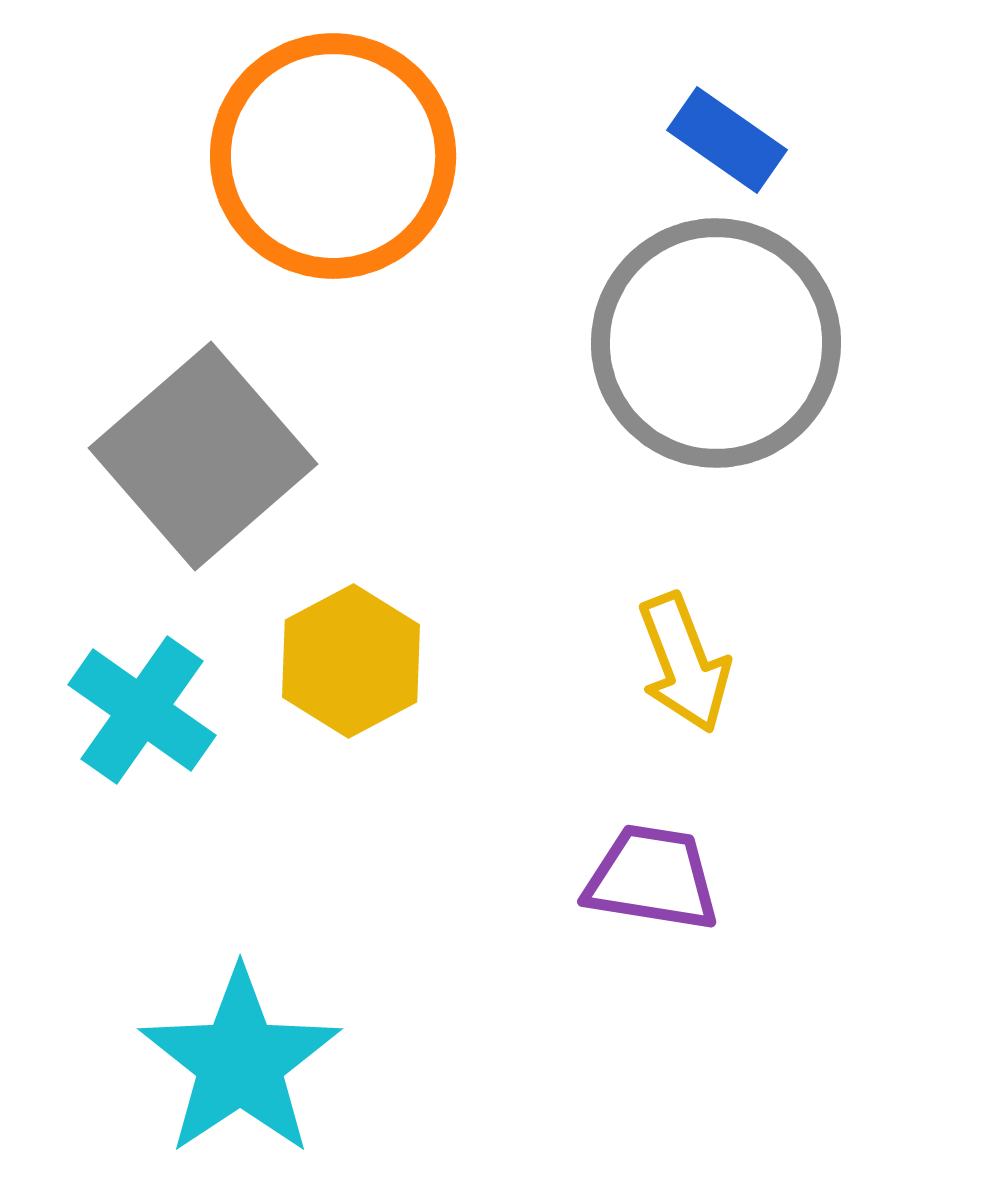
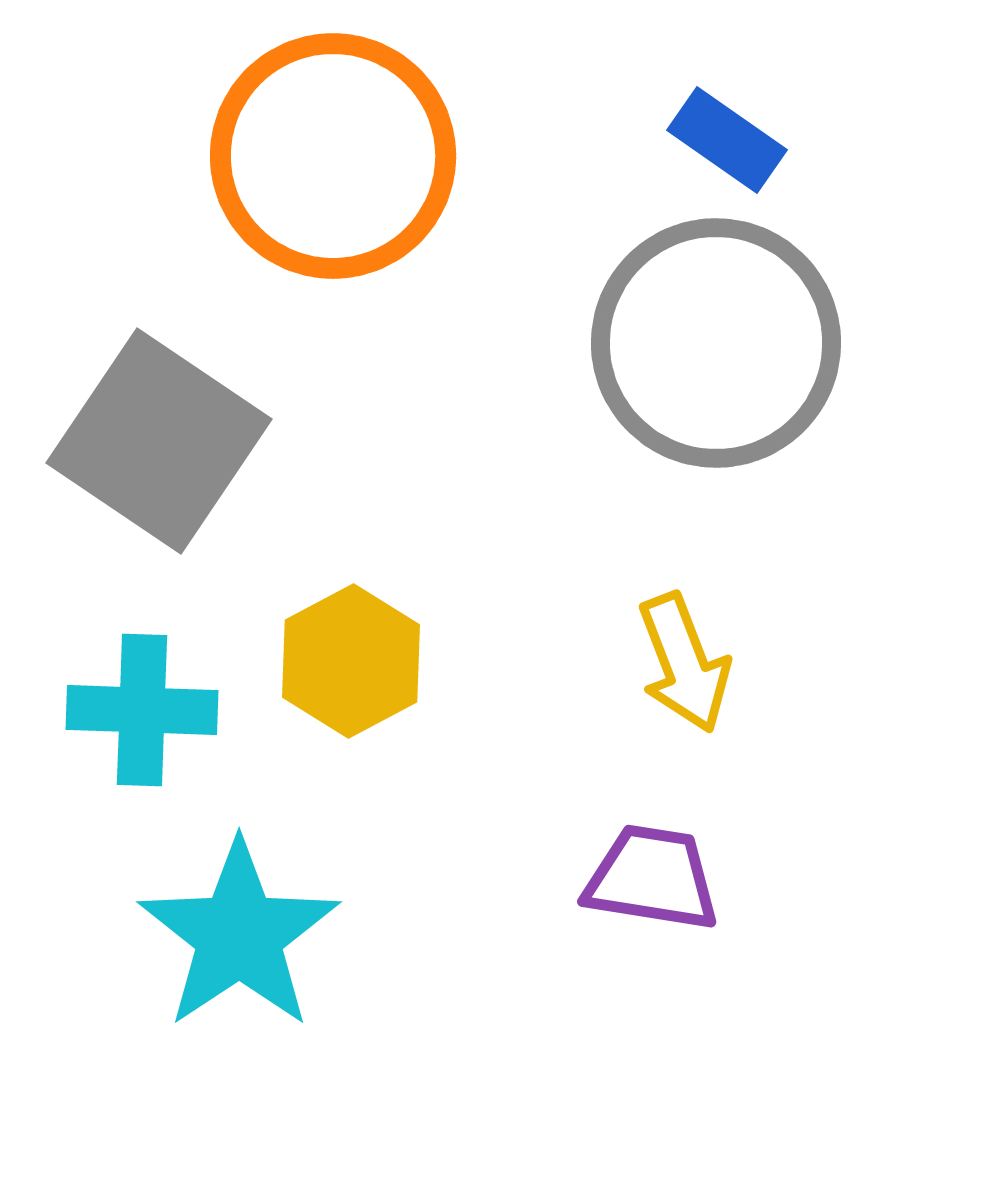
gray square: moved 44 px left, 15 px up; rotated 15 degrees counterclockwise
cyan cross: rotated 33 degrees counterclockwise
cyan star: moved 1 px left, 127 px up
